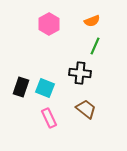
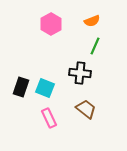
pink hexagon: moved 2 px right
